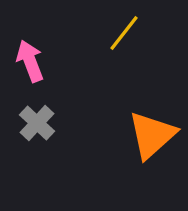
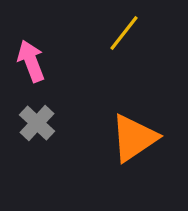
pink arrow: moved 1 px right
orange triangle: moved 18 px left, 3 px down; rotated 8 degrees clockwise
